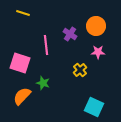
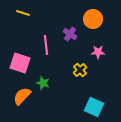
orange circle: moved 3 px left, 7 px up
